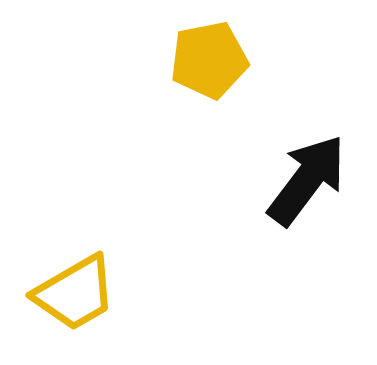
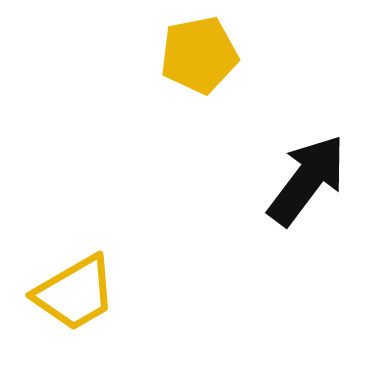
yellow pentagon: moved 10 px left, 5 px up
